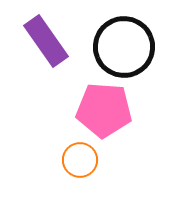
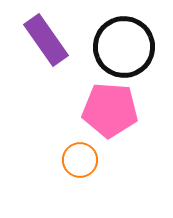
purple rectangle: moved 1 px up
pink pentagon: moved 6 px right
